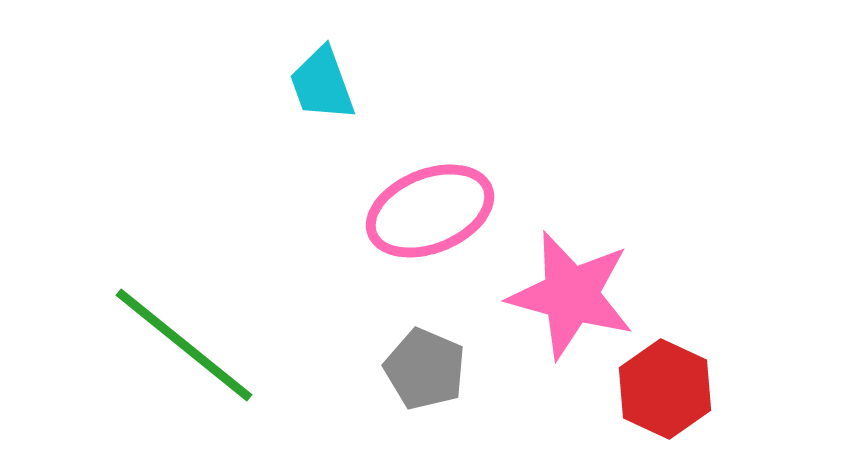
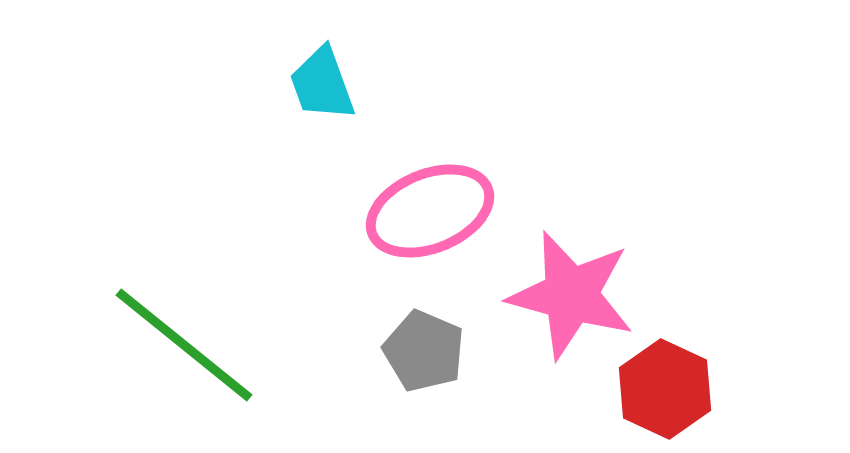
gray pentagon: moved 1 px left, 18 px up
